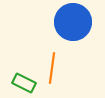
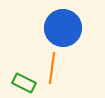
blue circle: moved 10 px left, 6 px down
